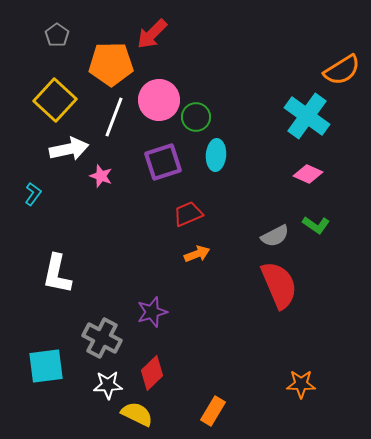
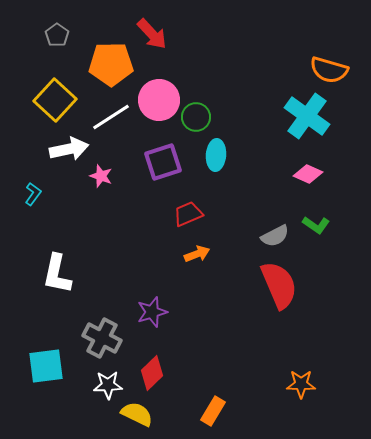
red arrow: rotated 88 degrees counterclockwise
orange semicircle: moved 13 px left; rotated 48 degrees clockwise
white line: moved 3 px left; rotated 36 degrees clockwise
